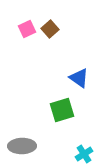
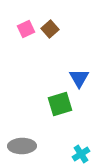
pink square: moved 1 px left
blue triangle: rotated 25 degrees clockwise
green square: moved 2 px left, 6 px up
cyan cross: moved 3 px left
